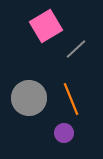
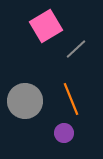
gray circle: moved 4 px left, 3 px down
